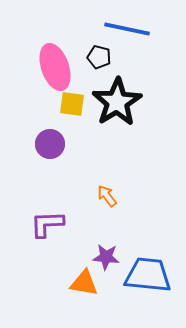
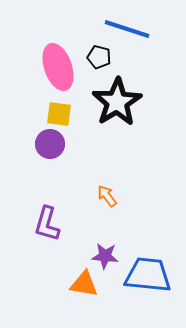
blue line: rotated 6 degrees clockwise
pink ellipse: moved 3 px right
yellow square: moved 13 px left, 10 px down
purple L-shape: rotated 72 degrees counterclockwise
purple star: moved 1 px left, 1 px up
orange triangle: moved 1 px down
